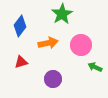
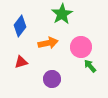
pink circle: moved 2 px down
green arrow: moved 5 px left, 1 px up; rotated 24 degrees clockwise
purple circle: moved 1 px left
